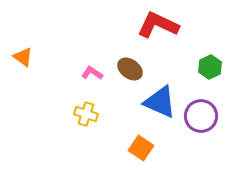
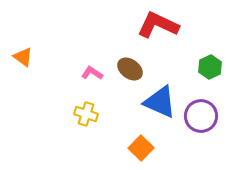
orange square: rotated 10 degrees clockwise
